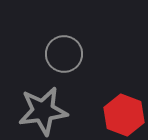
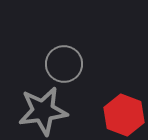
gray circle: moved 10 px down
